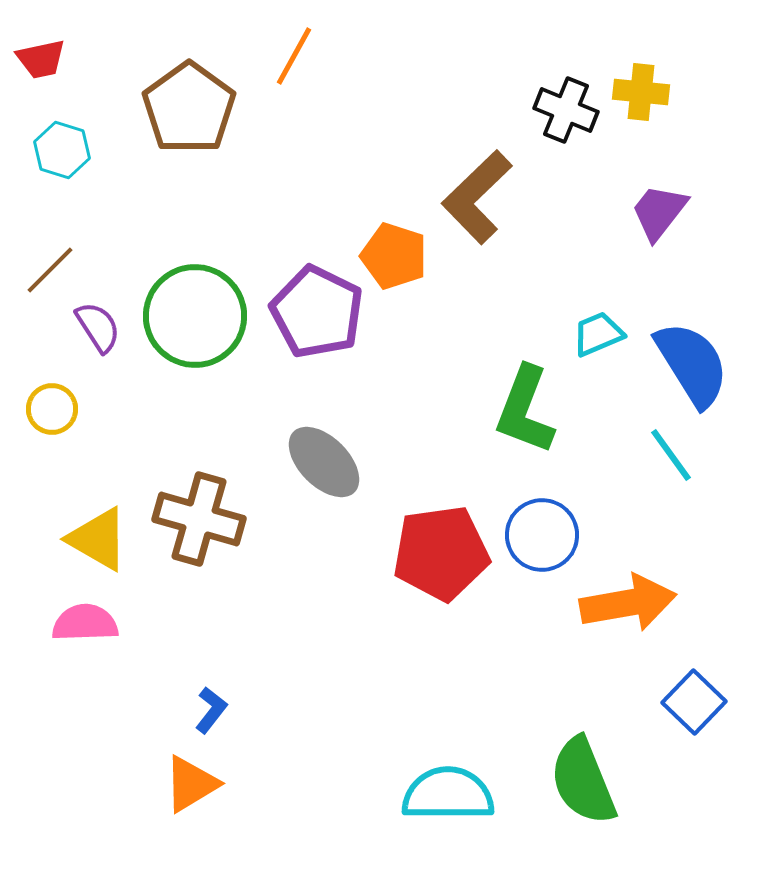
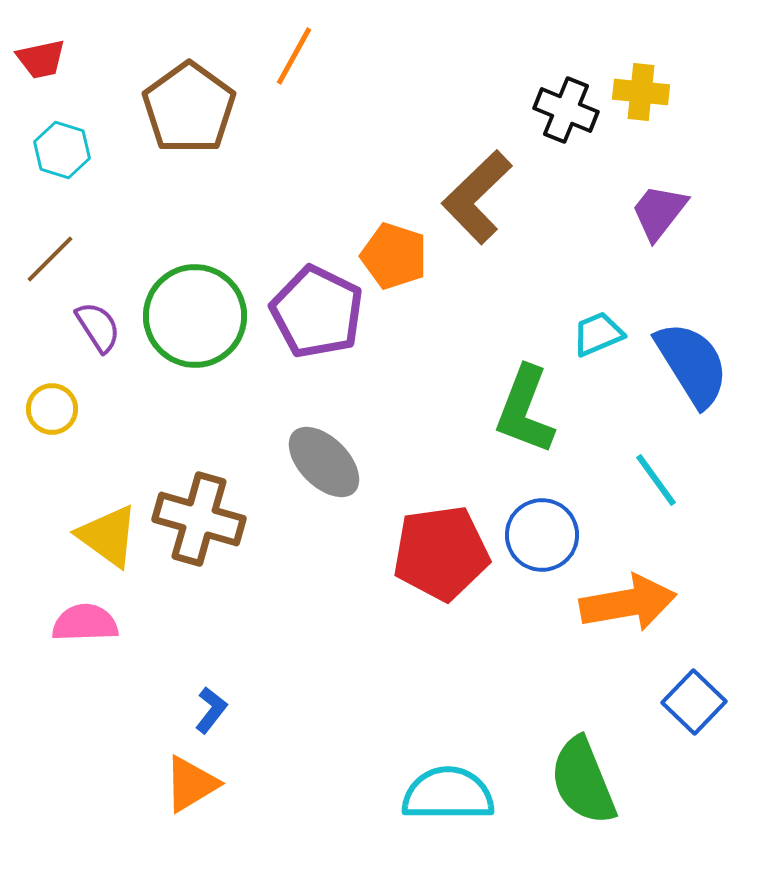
brown line: moved 11 px up
cyan line: moved 15 px left, 25 px down
yellow triangle: moved 10 px right, 3 px up; rotated 6 degrees clockwise
